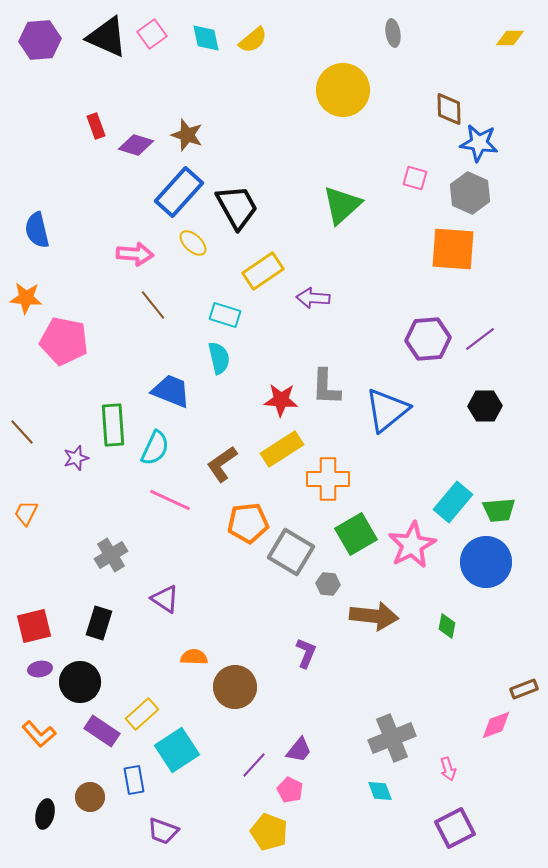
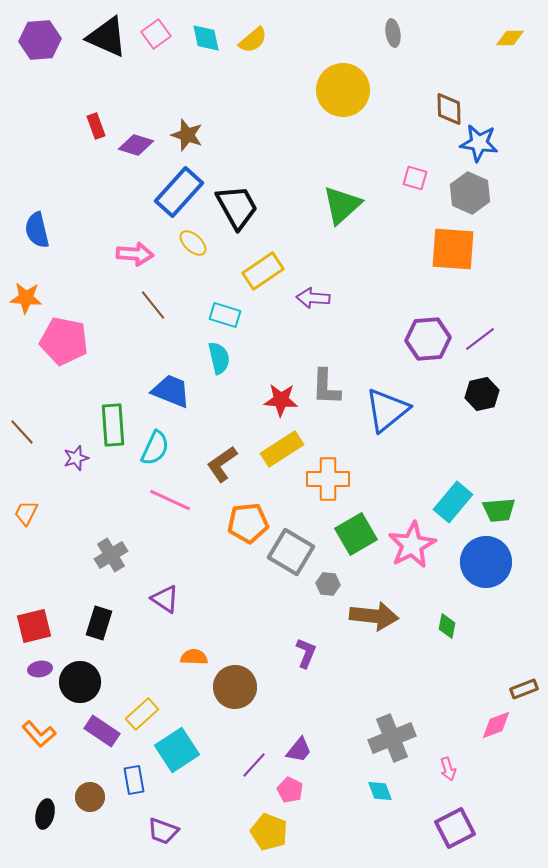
pink square at (152, 34): moved 4 px right
black hexagon at (485, 406): moved 3 px left, 12 px up; rotated 12 degrees counterclockwise
